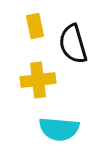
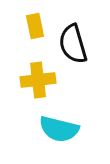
cyan semicircle: rotated 9 degrees clockwise
